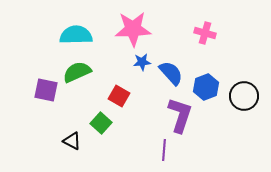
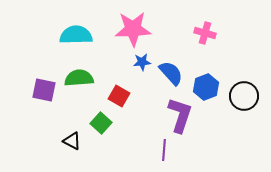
green semicircle: moved 2 px right, 6 px down; rotated 20 degrees clockwise
purple square: moved 2 px left
